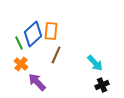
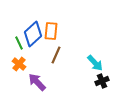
orange cross: moved 2 px left
black cross: moved 4 px up
